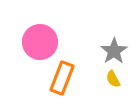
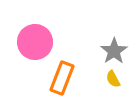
pink circle: moved 5 px left
